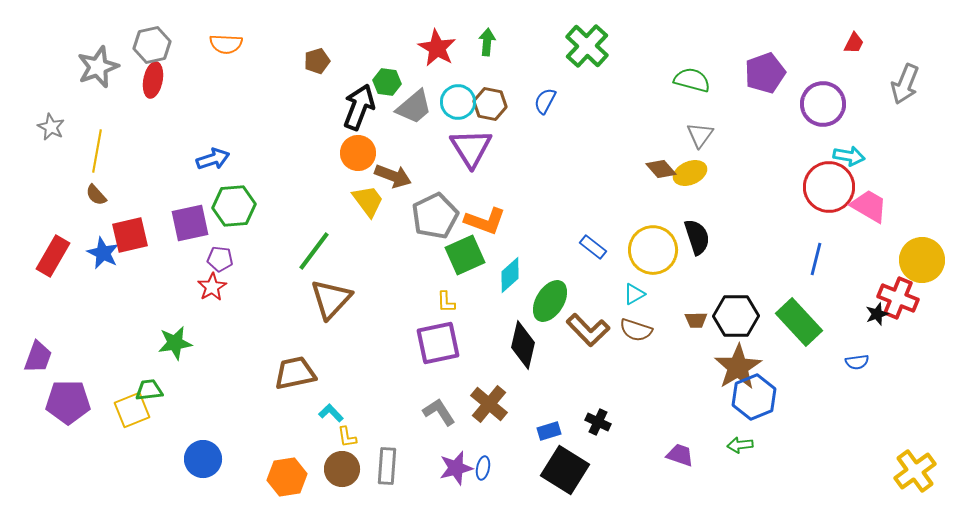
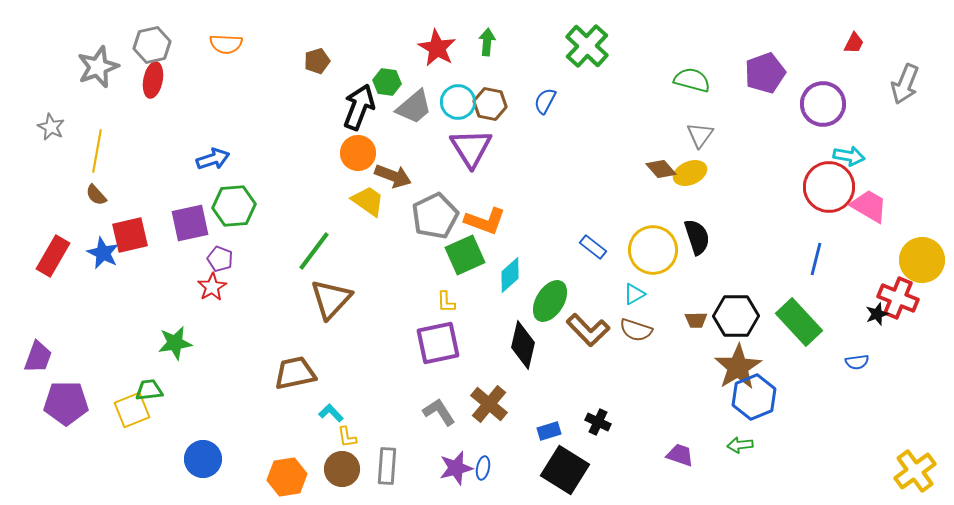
yellow trapezoid at (368, 201): rotated 18 degrees counterclockwise
purple pentagon at (220, 259): rotated 15 degrees clockwise
purple pentagon at (68, 402): moved 2 px left, 1 px down
